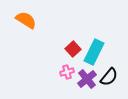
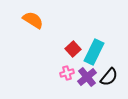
orange semicircle: moved 7 px right
pink cross: moved 1 px down
purple cross: moved 2 px up
